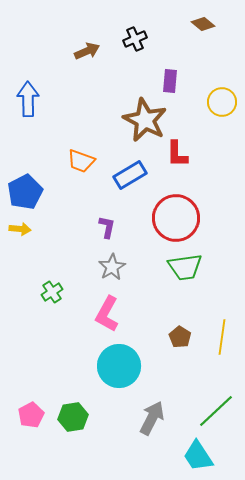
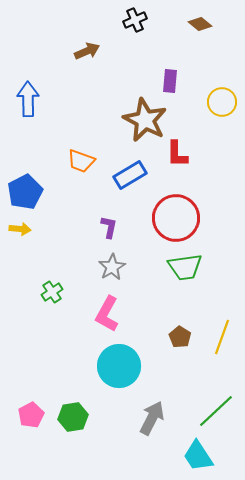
brown diamond: moved 3 px left
black cross: moved 19 px up
purple L-shape: moved 2 px right
yellow line: rotated 12 degrees clockwise
